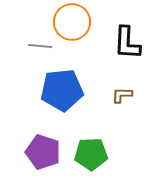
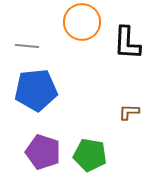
orange circle: moved 10 px right
gray line: moved 13 px left
blue pentagon: moved 26 px left
brown L-shape: moved 7 px right, 17 px down
green pentagon: moved 1 px left, 1 px down; rotated 12 degrees clockwise
